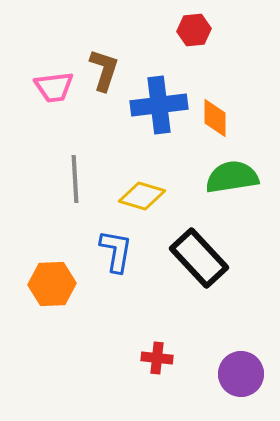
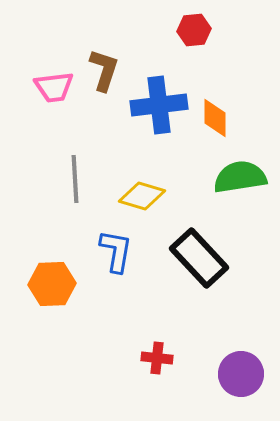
green semicircle: moved 8 px right
